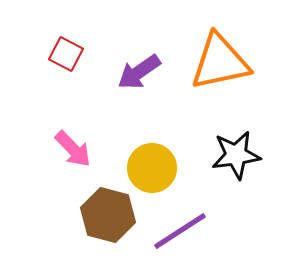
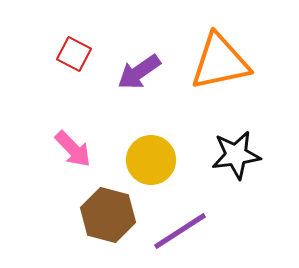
red square: moved 8 px right
yellow circle: moved 1 px left, 8 px up
